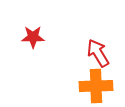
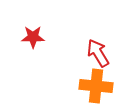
orange cross: rotated 8 degrees clockwise
